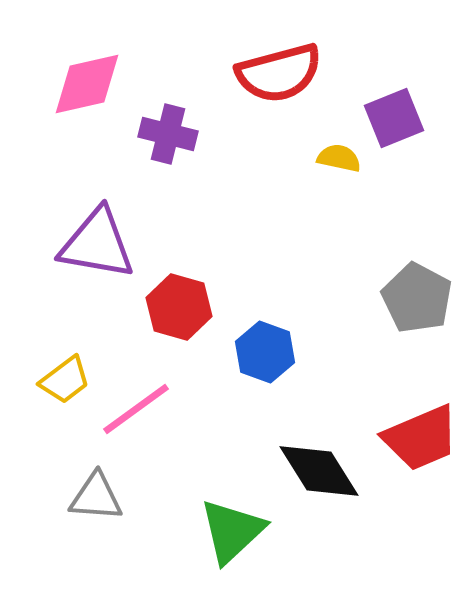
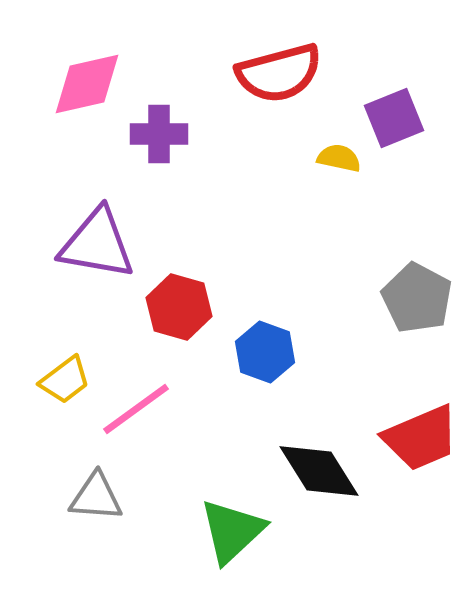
purple cross: moved 9 px left; rotated 14 degrees counterclockwise
